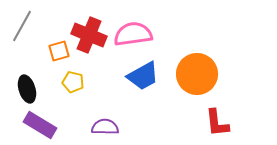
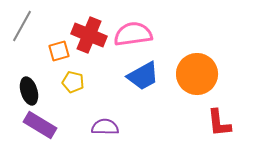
black ellipse: moved 2 px right, 2 px down
red L-shape: moved 2 px right
